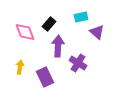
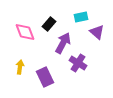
purple arrow: moved 5 px right, 3 px up; rotated 25 degrees clockwise
